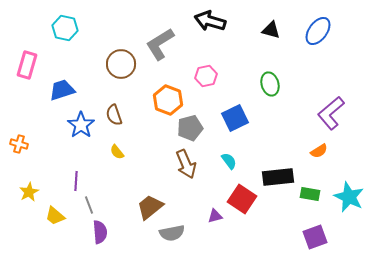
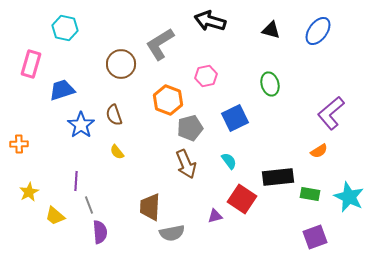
pink rectangle: moved 4 px right, 1 px up
orange cross: rotated 18 degrees counterclockwise
brown trapezoid: rotated 48 degrees counterclockwise
